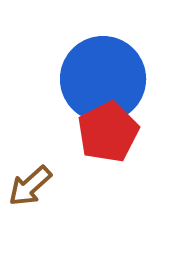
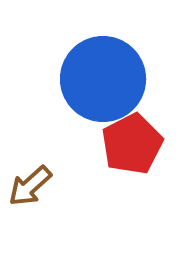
red pentagon: moved 24 px right, 12 px down
